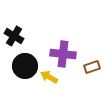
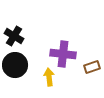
black circle: moved 10 px left, 1 px up
yellow arrow: rotated 54 degrees clockwise
